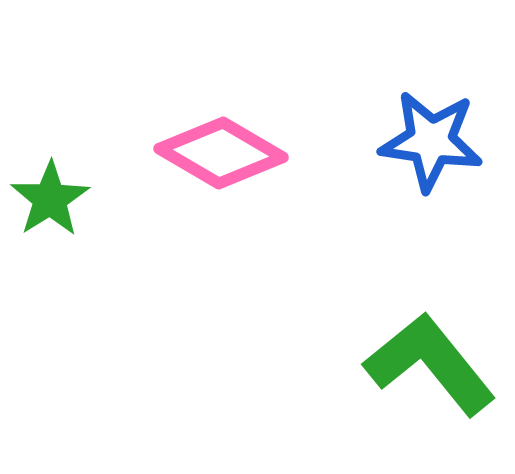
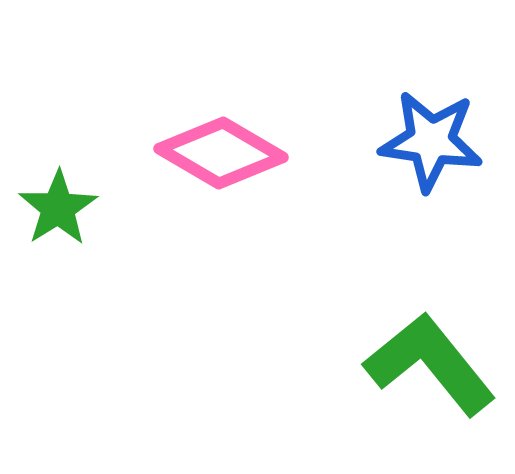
green star: moved 8 px right, 9 px down
